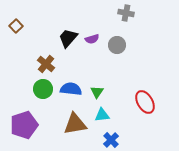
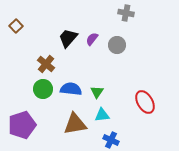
purple semicircle: rotated 144 degrees clockwise
purple pentagon: moved 2 px left
blue cross: rotated 21 degrees counterclockwise
